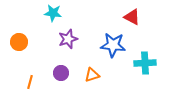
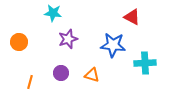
orange triangle: rotated 35 degrees clockwise
